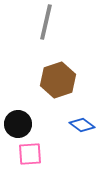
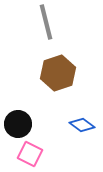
gray line: rotated 27 degrees counterclockwise
brown hexagon: moved 7 px up
pink square: rotated 30 degrees clockwise
